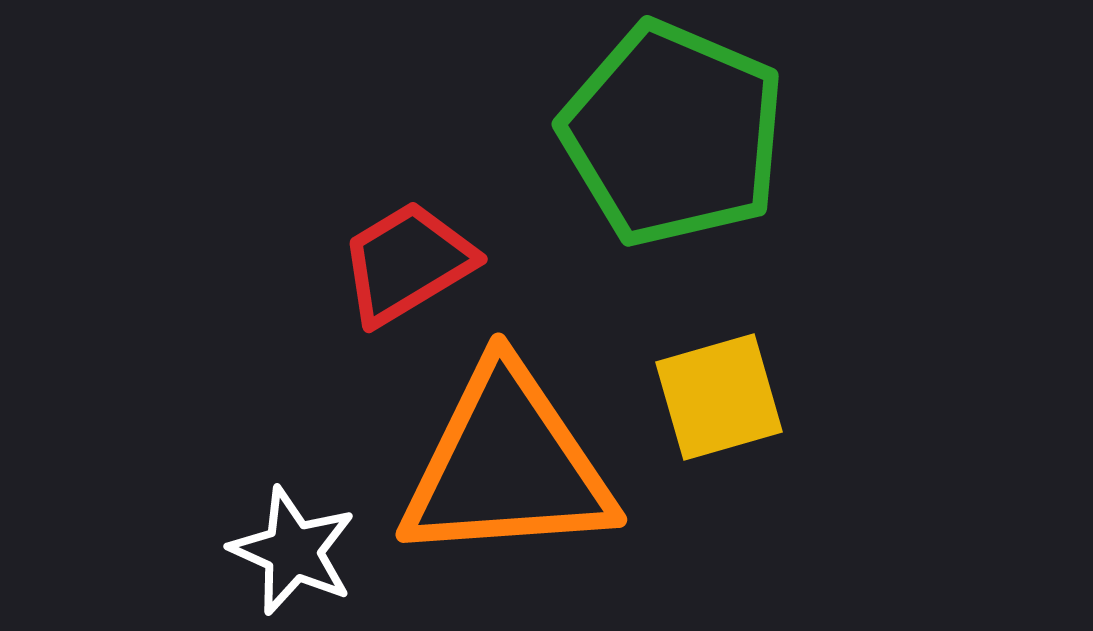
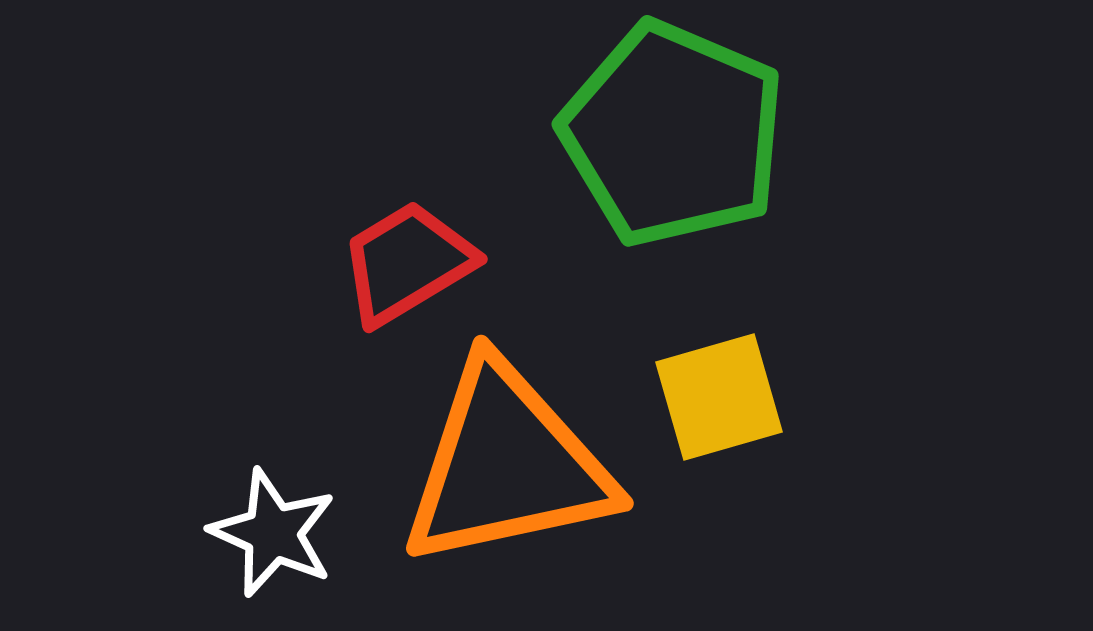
orange triangle: rotated 8 degrees counterclockwise
white star: moved 20 px left, 18 px up
